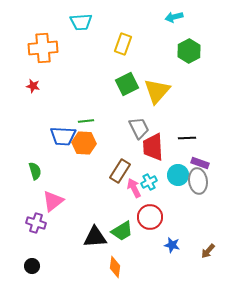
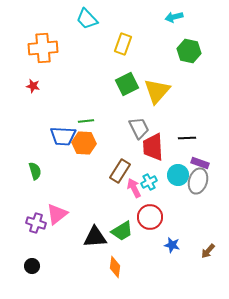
cyan trapezoid: moved 6 px right, 3 px up; rotated 50 degrees clockwise
green hexagon: rotated 20 degrees counterclockwise
gray ellipse: rotated 25 degrees clockwise
pink triangle: moved 4 px right, 13 px down
